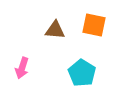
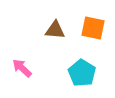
orange square: moved 1 px left, 3 px down
pink arrow: rotated 115 degrees clockwise
